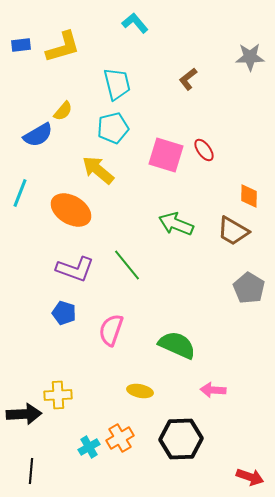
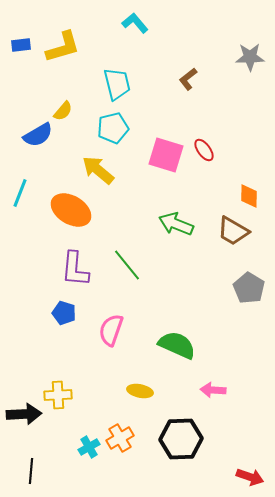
purple L-shape: rotated 75 degrees clockwise
